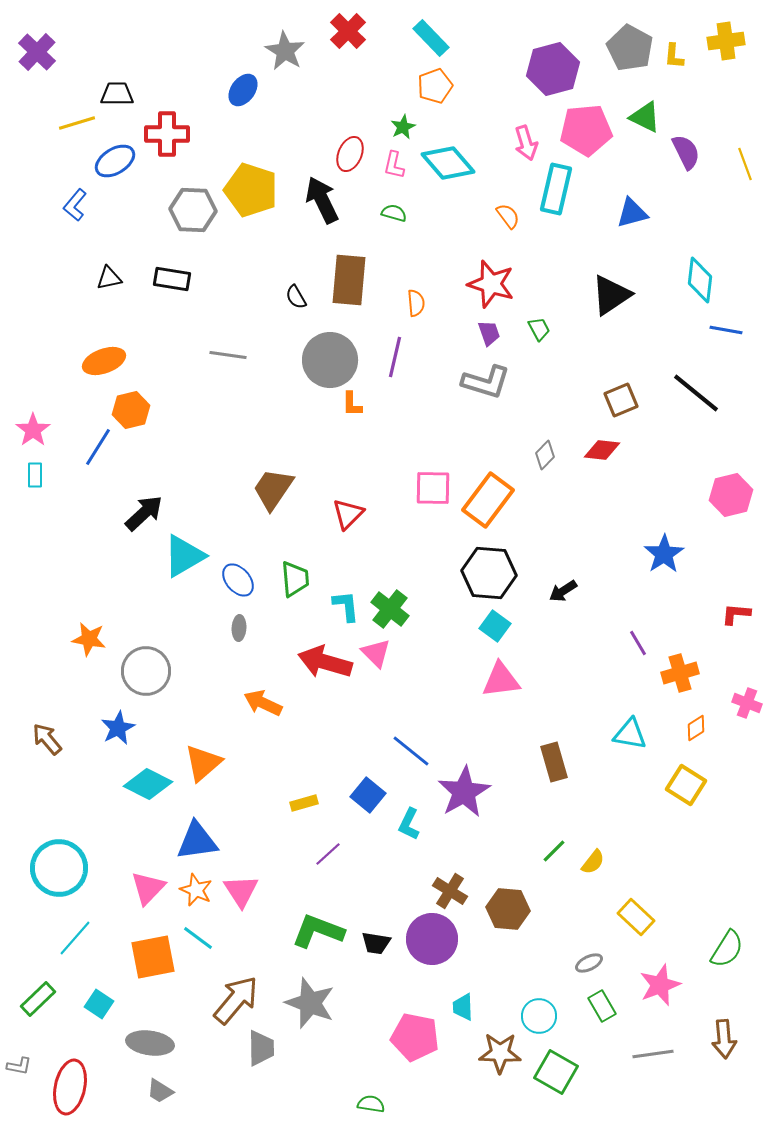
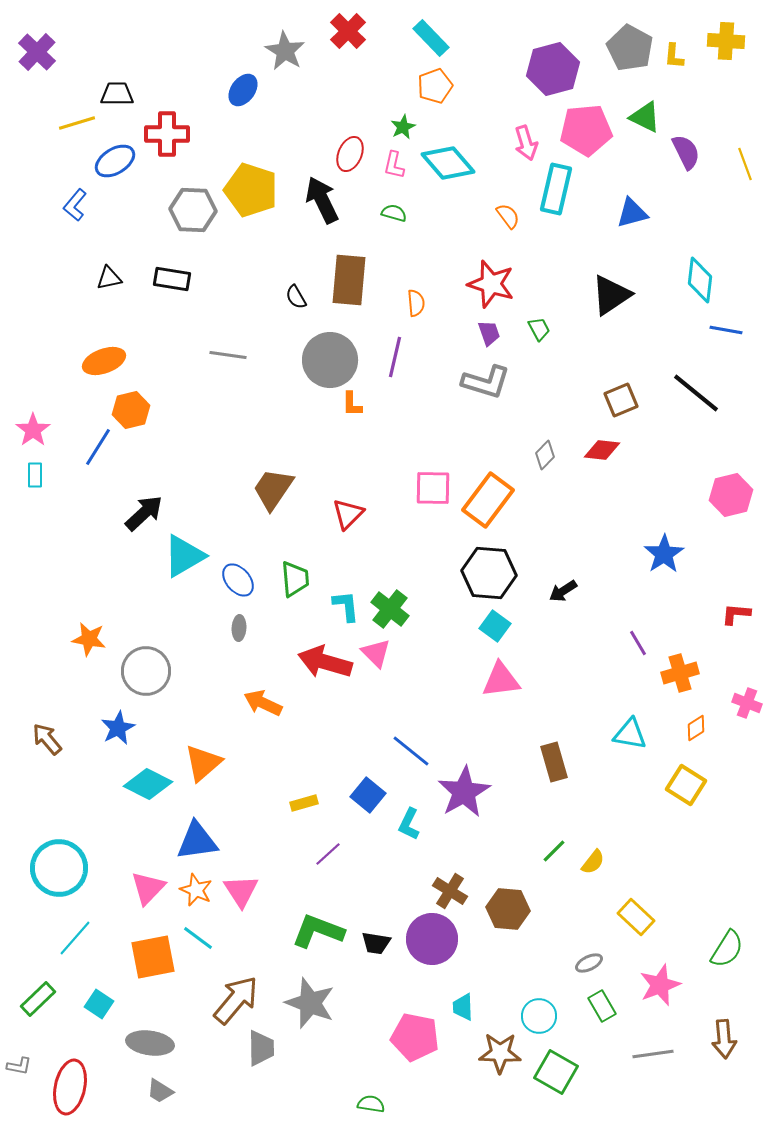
yellow cross at (726, 41): rotated 12 degrees clockwise
